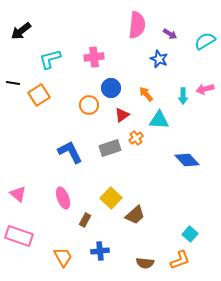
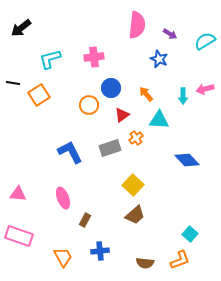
black arrow: moved 3 px up
pink triangle: rotated 36 degrees counterclockwise
yellow square: moved 22 px right, 13 px up
